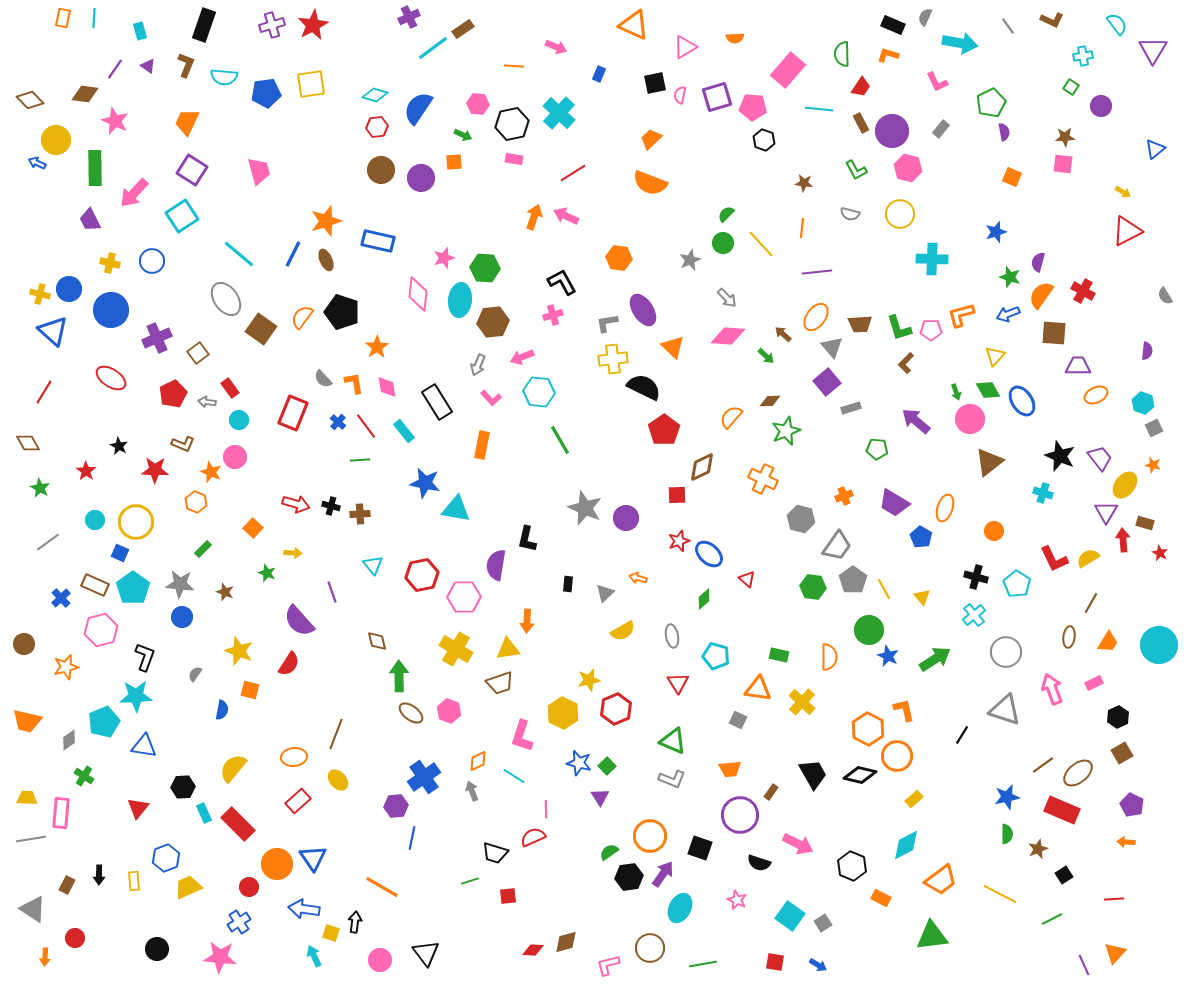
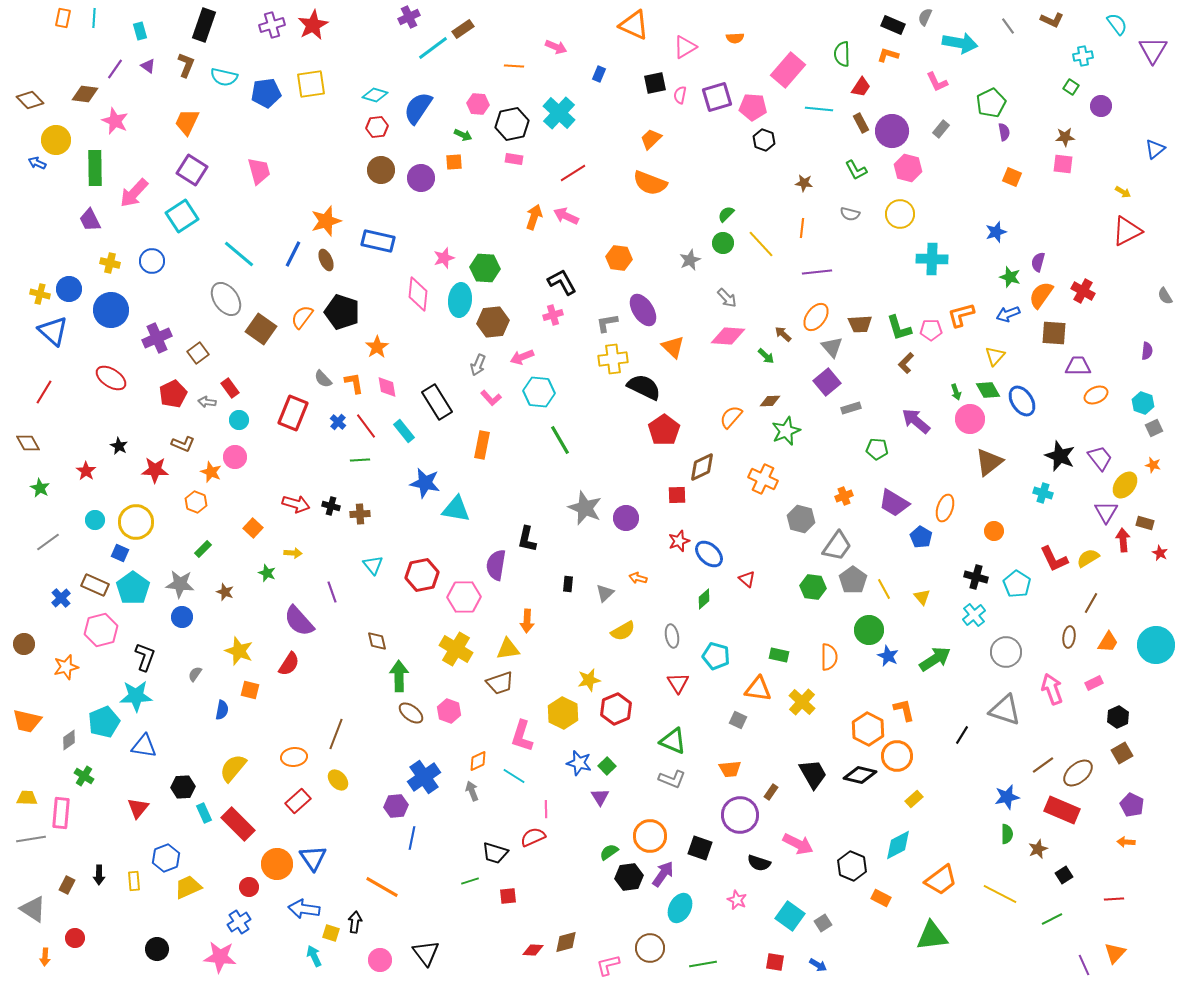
cyan semicircle at (224, 77): rotated 8 degrees clockwise
cyan circle at (1159, 645): moved 3 px left
cyan diamond at (906, 845): moved 8 px left
